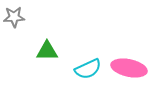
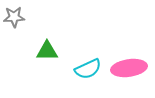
pink ellipse: rotated 20 degrees counterclockwise
